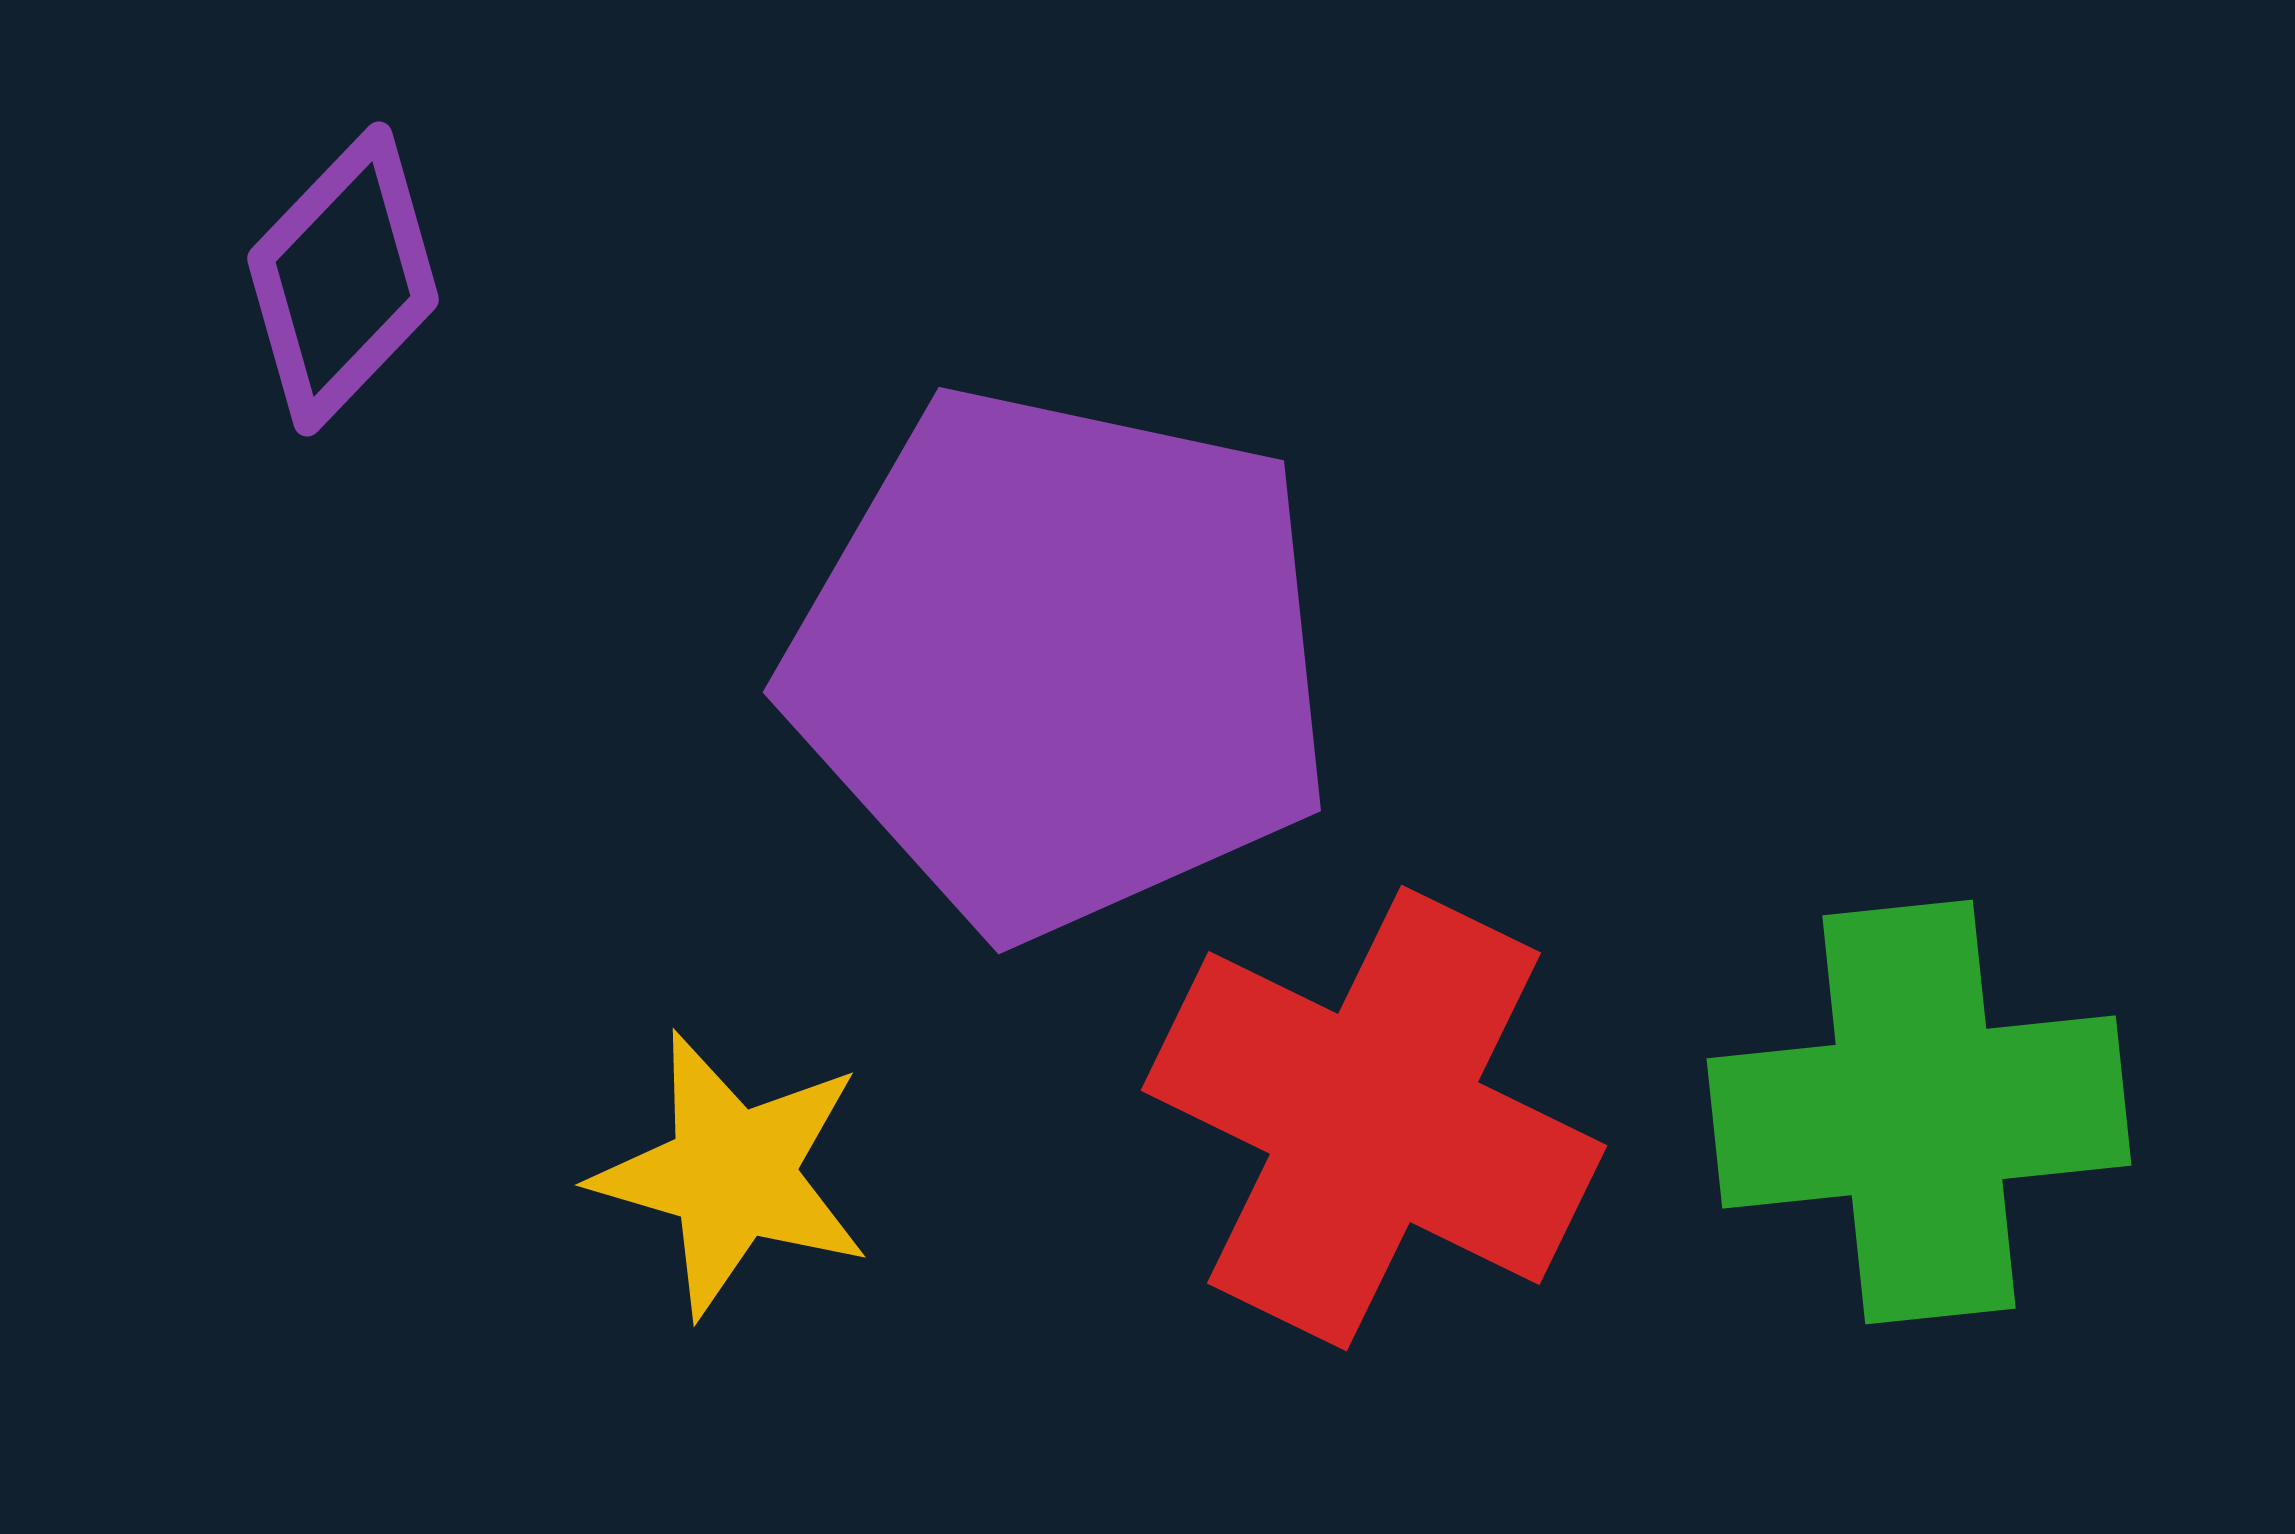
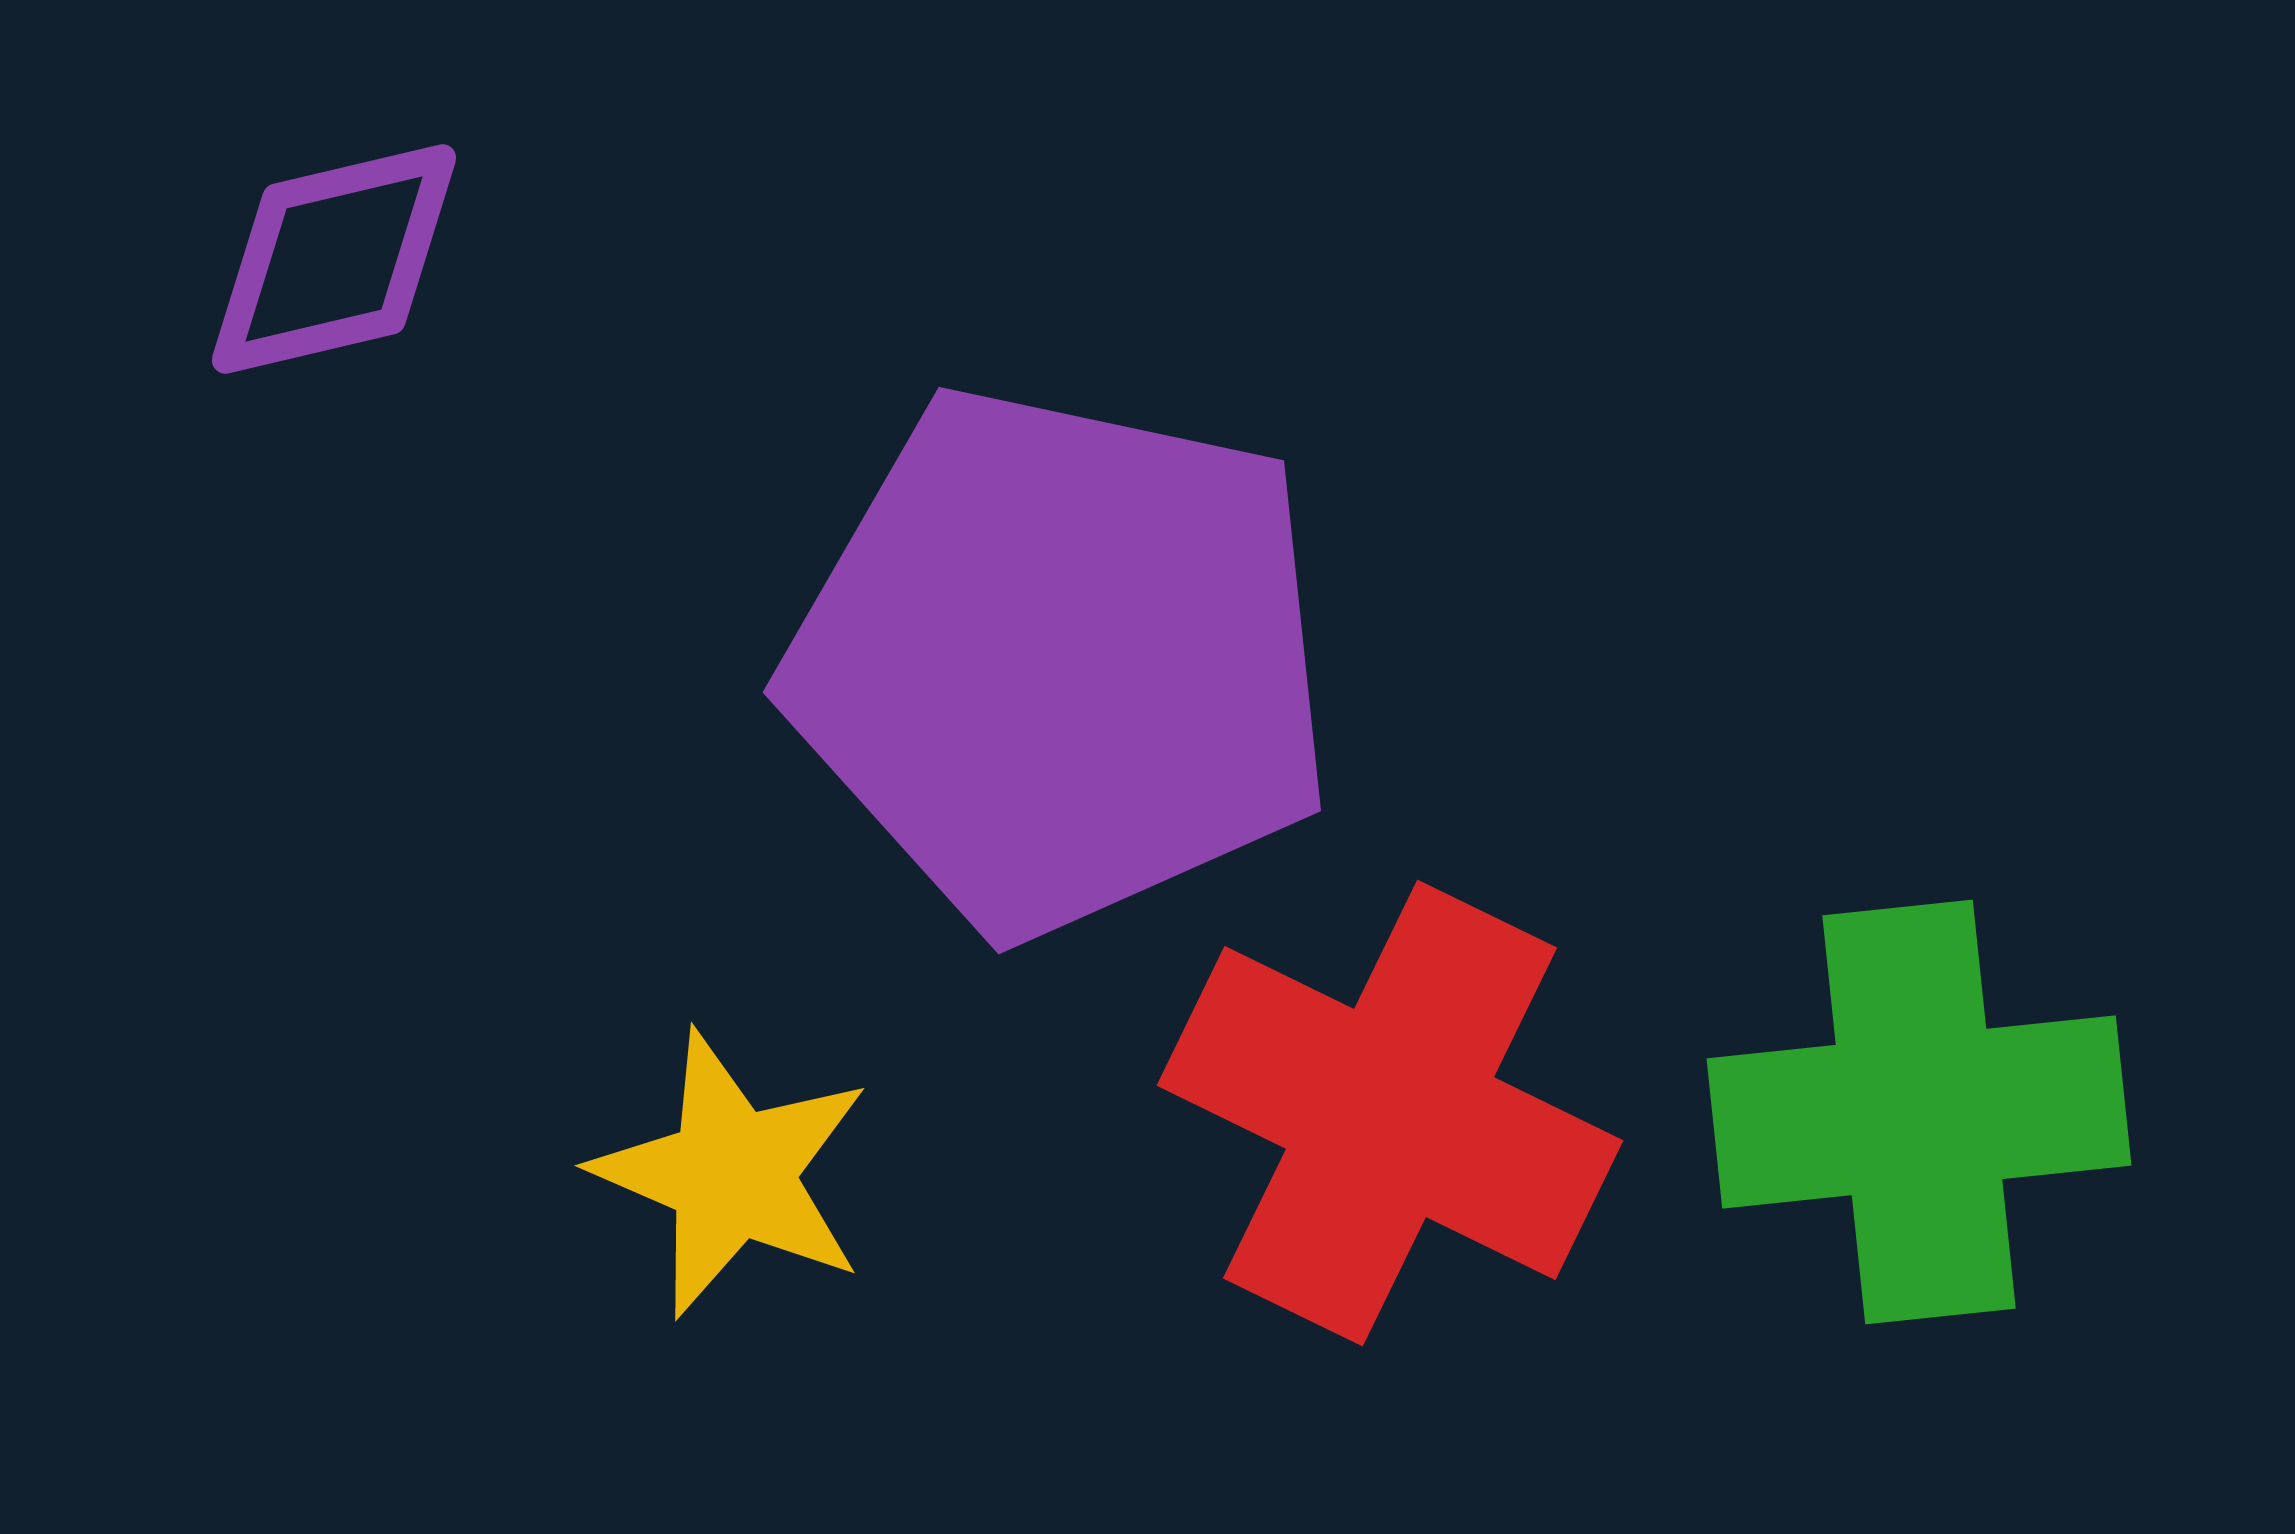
purple diamond: moved 9 px left, 20 px up; rotated 33 degrees clockwise
red cross: moved 16 px right, 5 px up
yellow star: rotated 7 degrees clockwise
